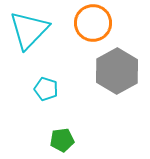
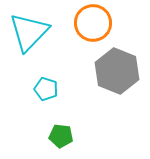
cyan triangle: moved 2 px down
gray hexagon: rotated 9 degrees counterclockwise
green pentagon: moved 1 px left, 4 px up; rotated 15 degrees clockwise
